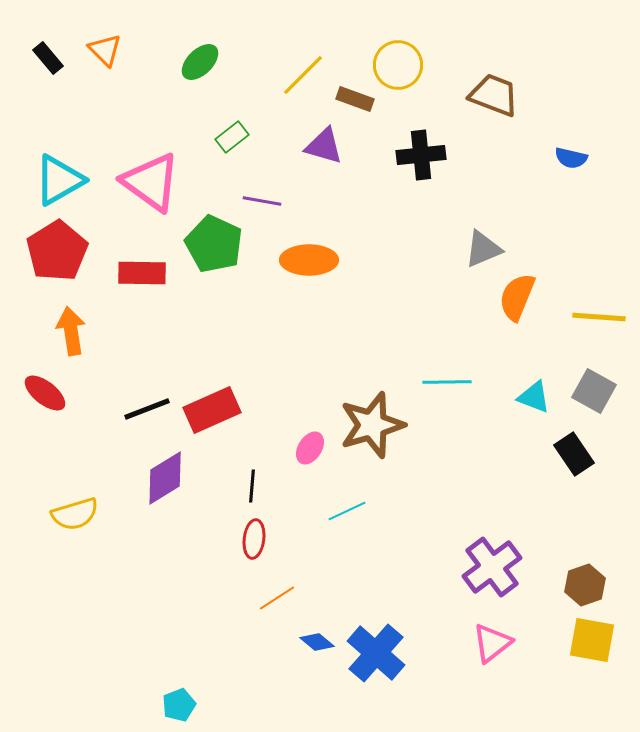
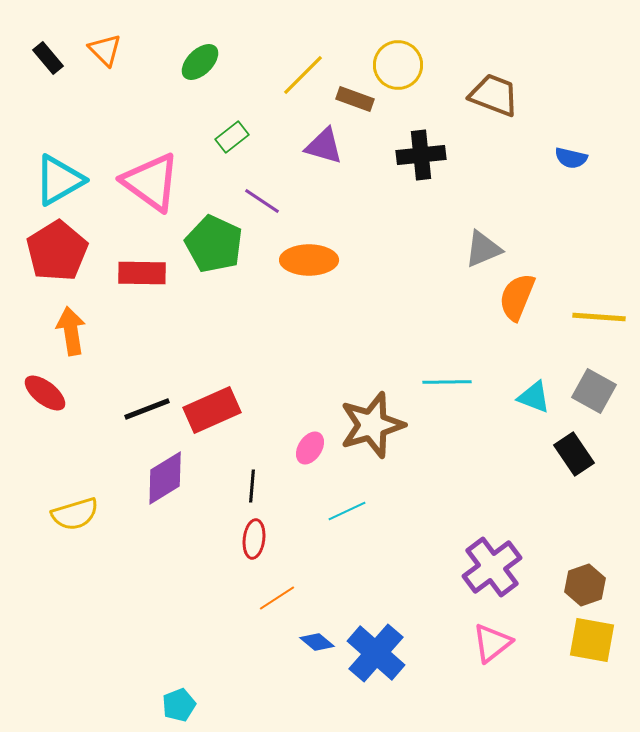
purple line at (262, 201): rotated 24 degrees clockwise
